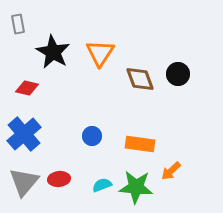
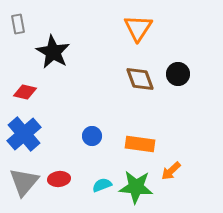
orange triangle: moved 38 px right, 25 px up
red diamond: moved 2 px left, 4 px down
